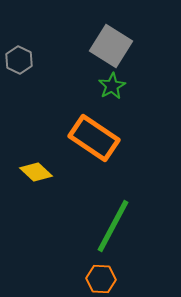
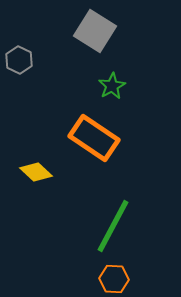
gray square: moved 16 px left, 15 px up
orange hexagon: moved 13 px right
